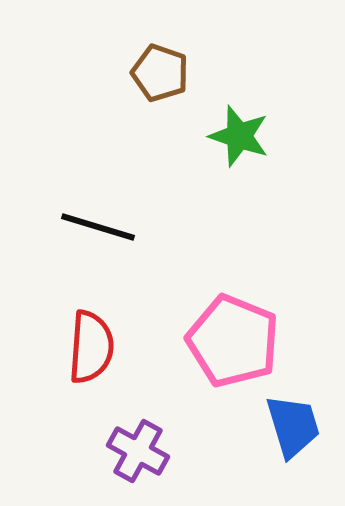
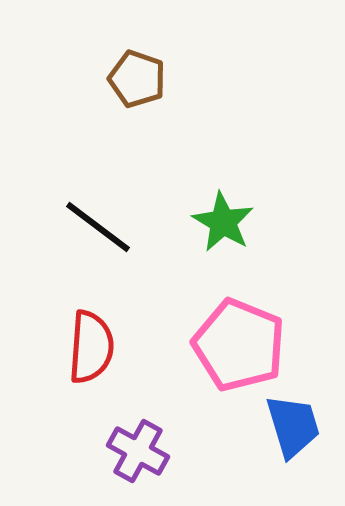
brown pentagon: moved 23 px left, 6 px down
green star: moved 16 px left, 86 px down; rotated 12 degrees clockwise
black line: rotated 20 degrees clockwise
pink pentagon: moved 6 px right, 4 px down
